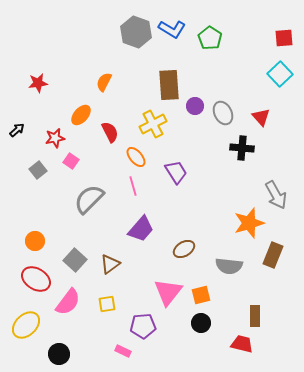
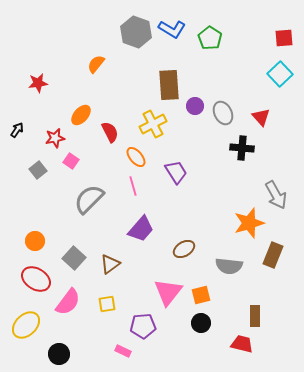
orange semicircle at (104, 82): moved 8 px left, 18 px up; rotated 12 degrees clockwise
black arrow at (17, 130): rotated 14 degrees counterclockwise
gray square at (75, 260): moved 1 px left, 2 px up
